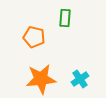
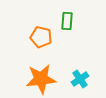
green rectangle: moved 2 px right, 3 px down
orange pentagon: moved 7 px right
